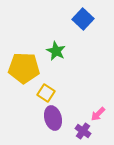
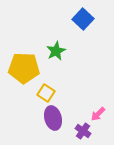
green star: rotated 18 degrees clockwise
